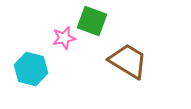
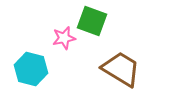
brown trapezoid: moved 7 px left, 8 px down
